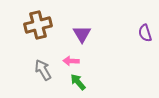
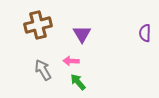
purple semicircle: rotated 18 degrees clockwise
